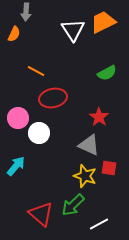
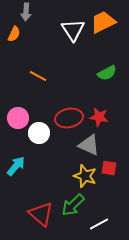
orange line: moved 2 px right, 5 px down
red ellipse: moved 16 px right, 20 px down
red star: rotated 24 degrees counterclockwise
